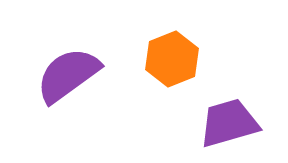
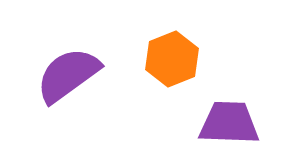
purple trapezoid: rotated 18 degrees clockwise
